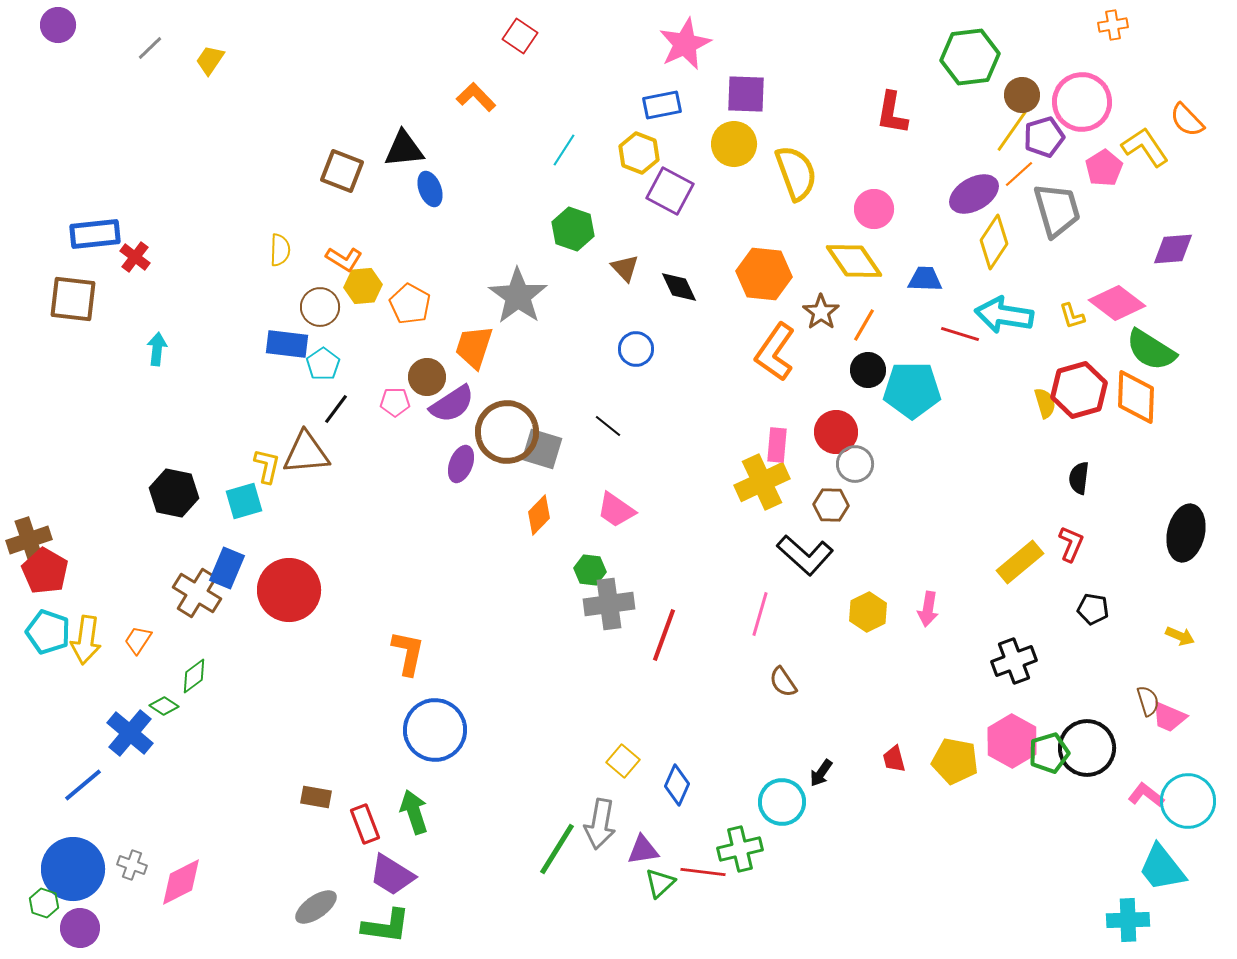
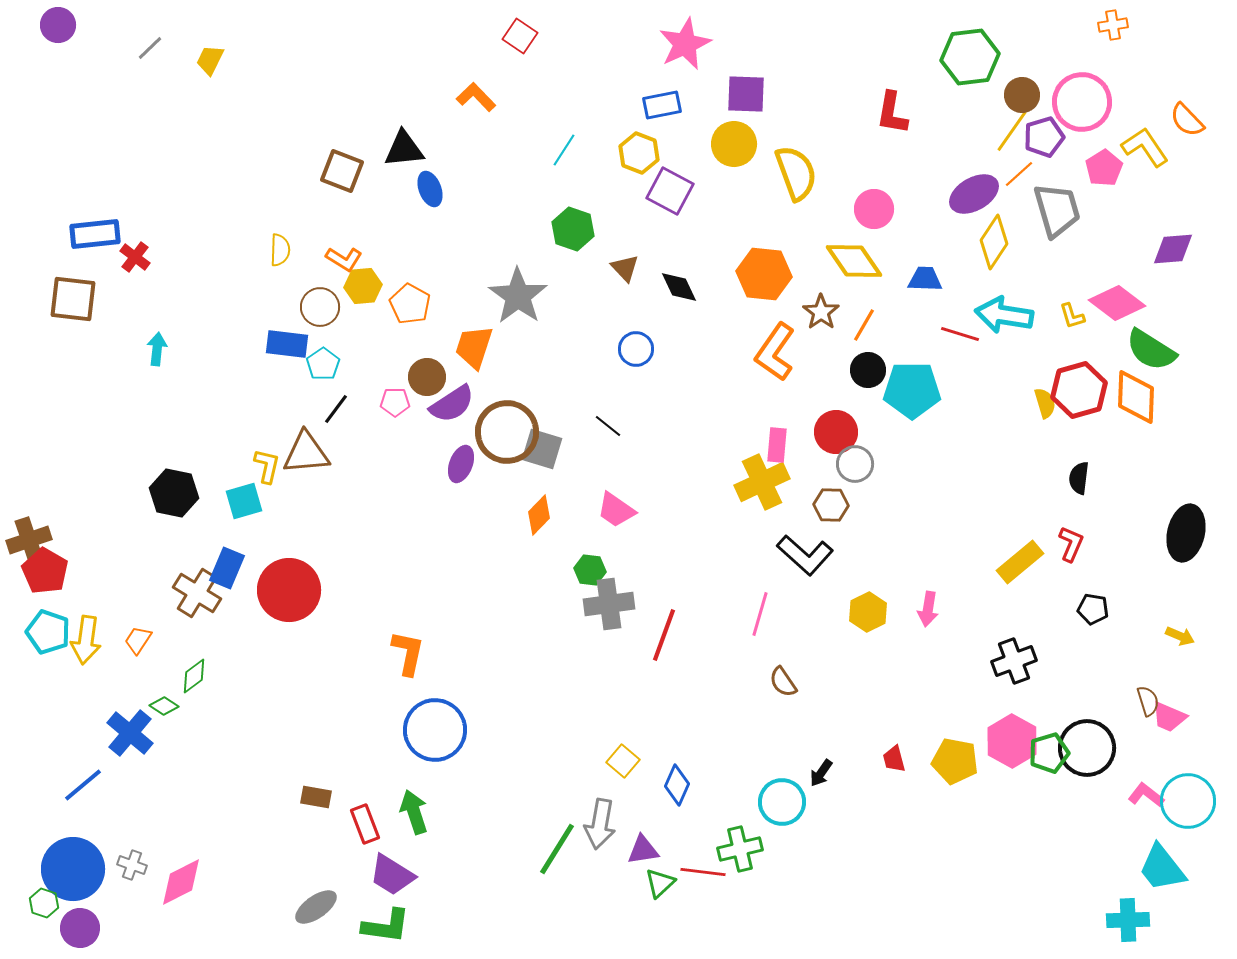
yellow trapezoid at (210, 60): rotated 8 degrees counterclockwise
